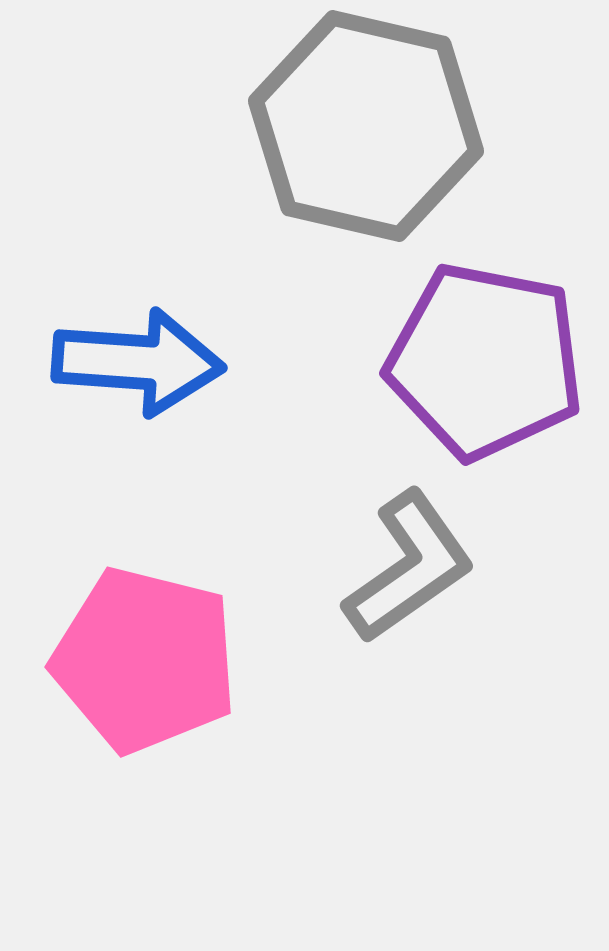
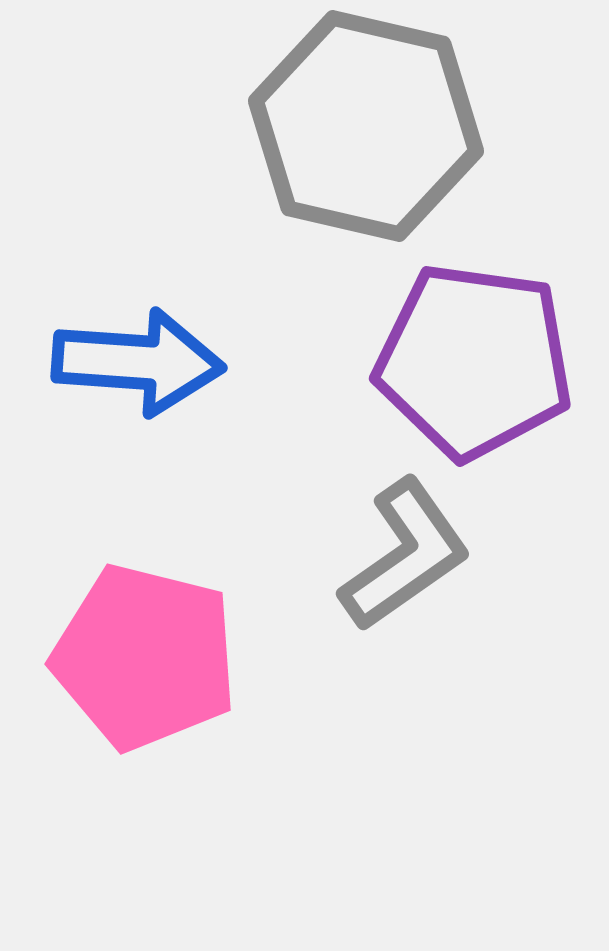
purple pentagon: moved 11 px left; rotated 3 degrees counterclockwise
gray L-shape: moved 4 px left, 12 px up
pink pentagon: moved 3 px up
